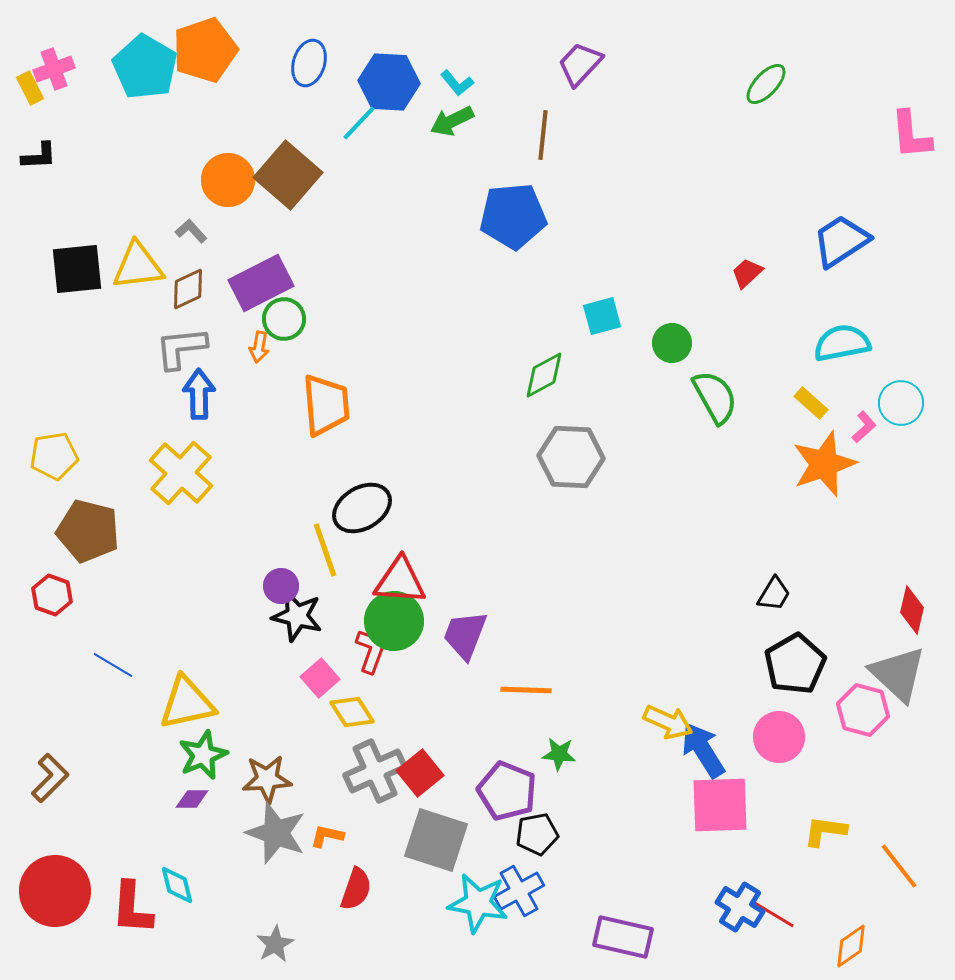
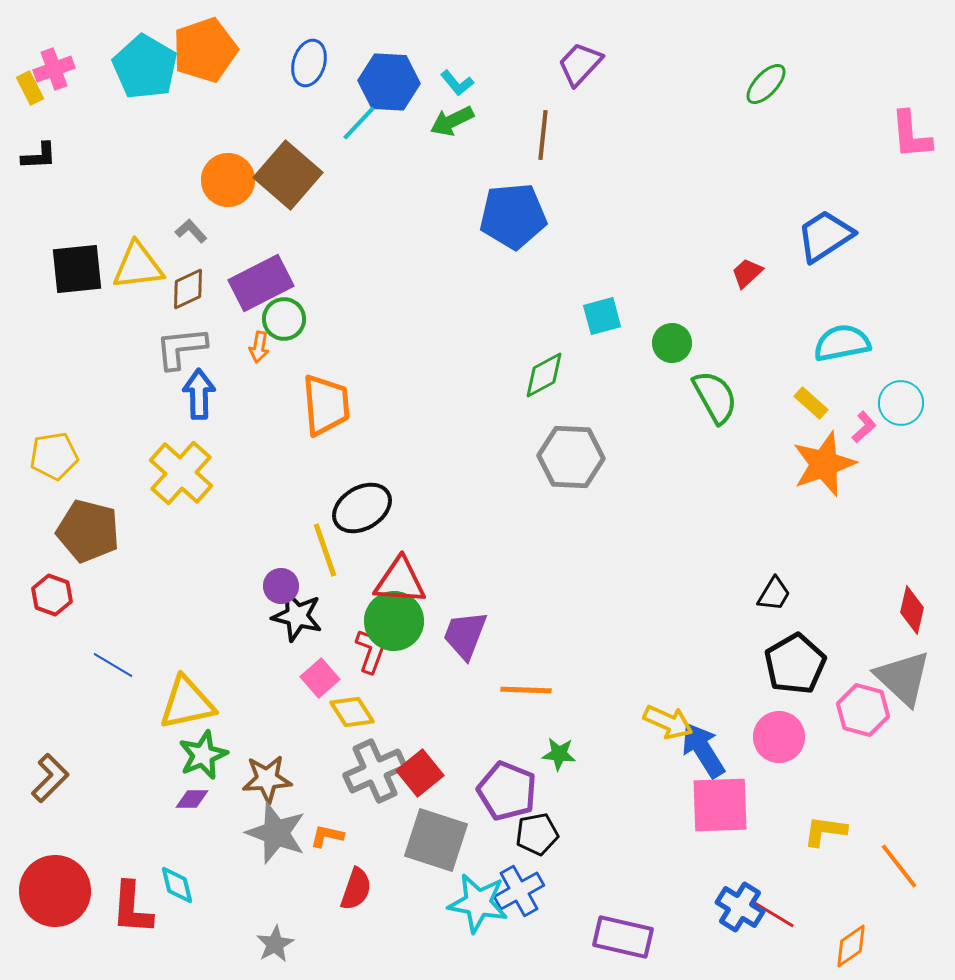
blue trapezoid at (841, 241): moved 16 px left, 5 px up
gray triangle at (898, 674): moved 5 px right, 4 px down
